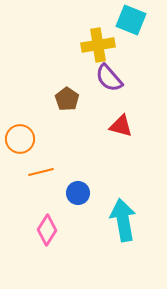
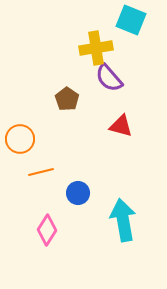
yellow cross: moved 2 px left, 3 px down
